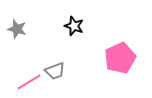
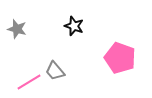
pink pentagon: rotated 28 degrees counterclockwise
gray trapezoid: rotated 70 degrees clockwise
